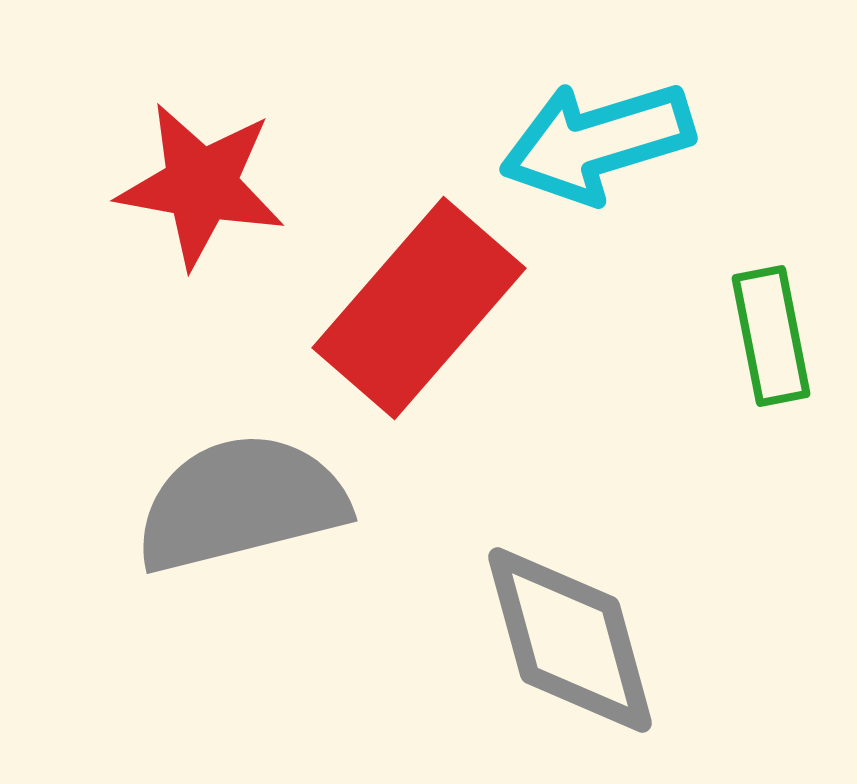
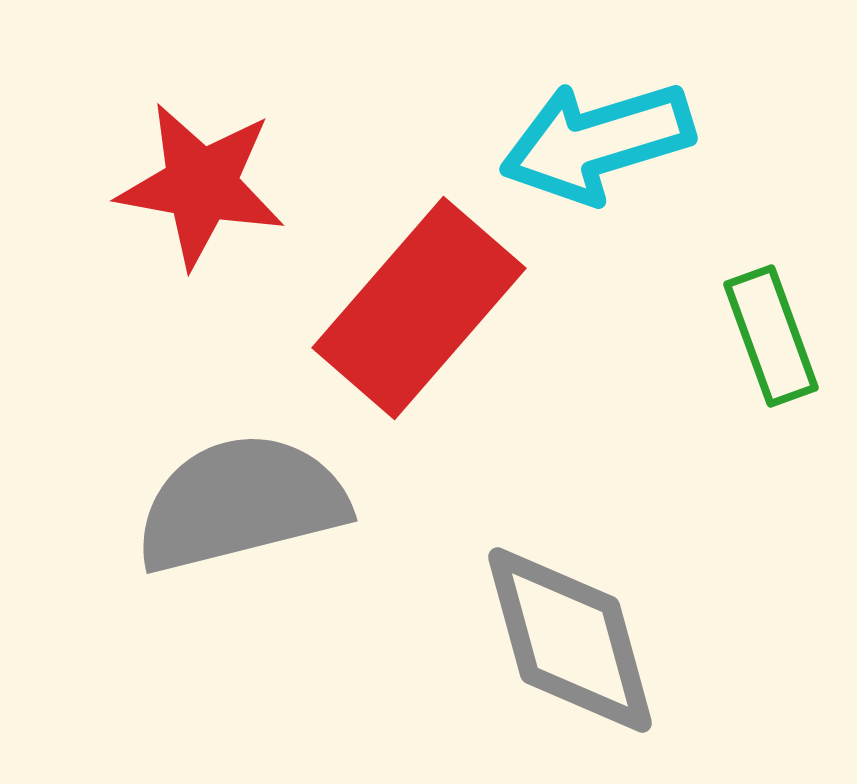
green rectangle: rotated 9 degrees counterclockwise
